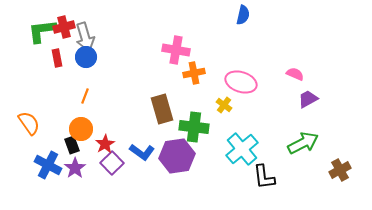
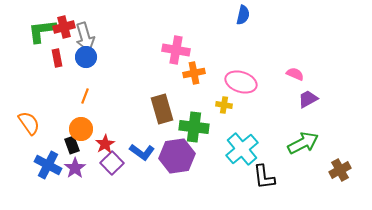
yellow cross: rotated 28 degrees counterclockwise
